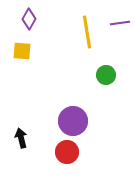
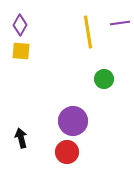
purple diamond: moved 9 px left, 6 px down
yellow line: moved 1 px right
yellow square: moved 1 px left
green circle: moved 2 px left, 4 px down
